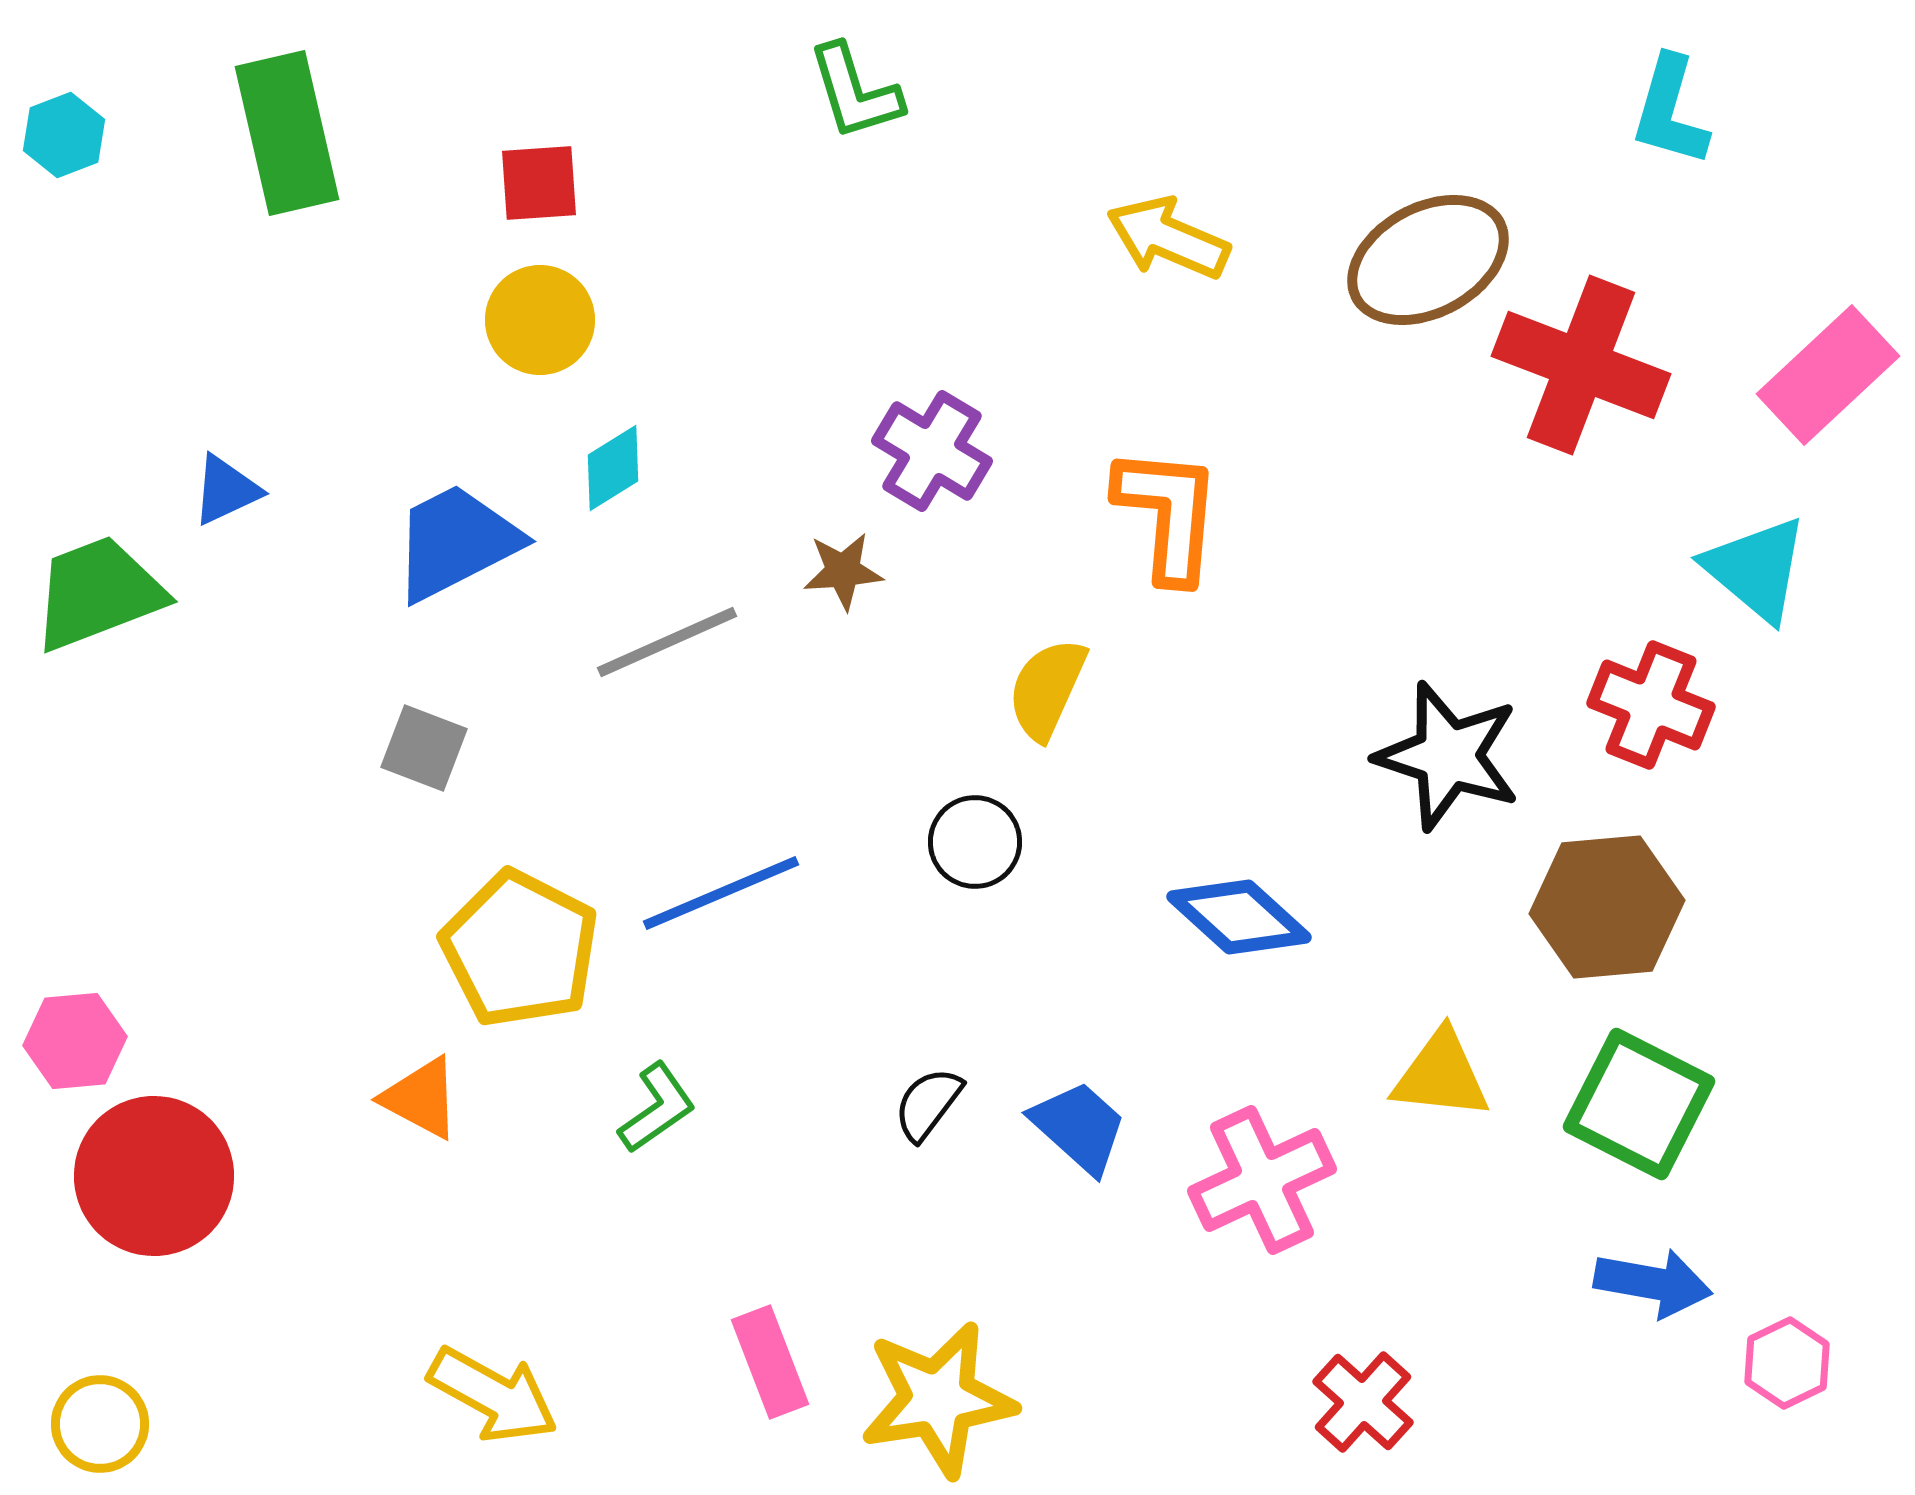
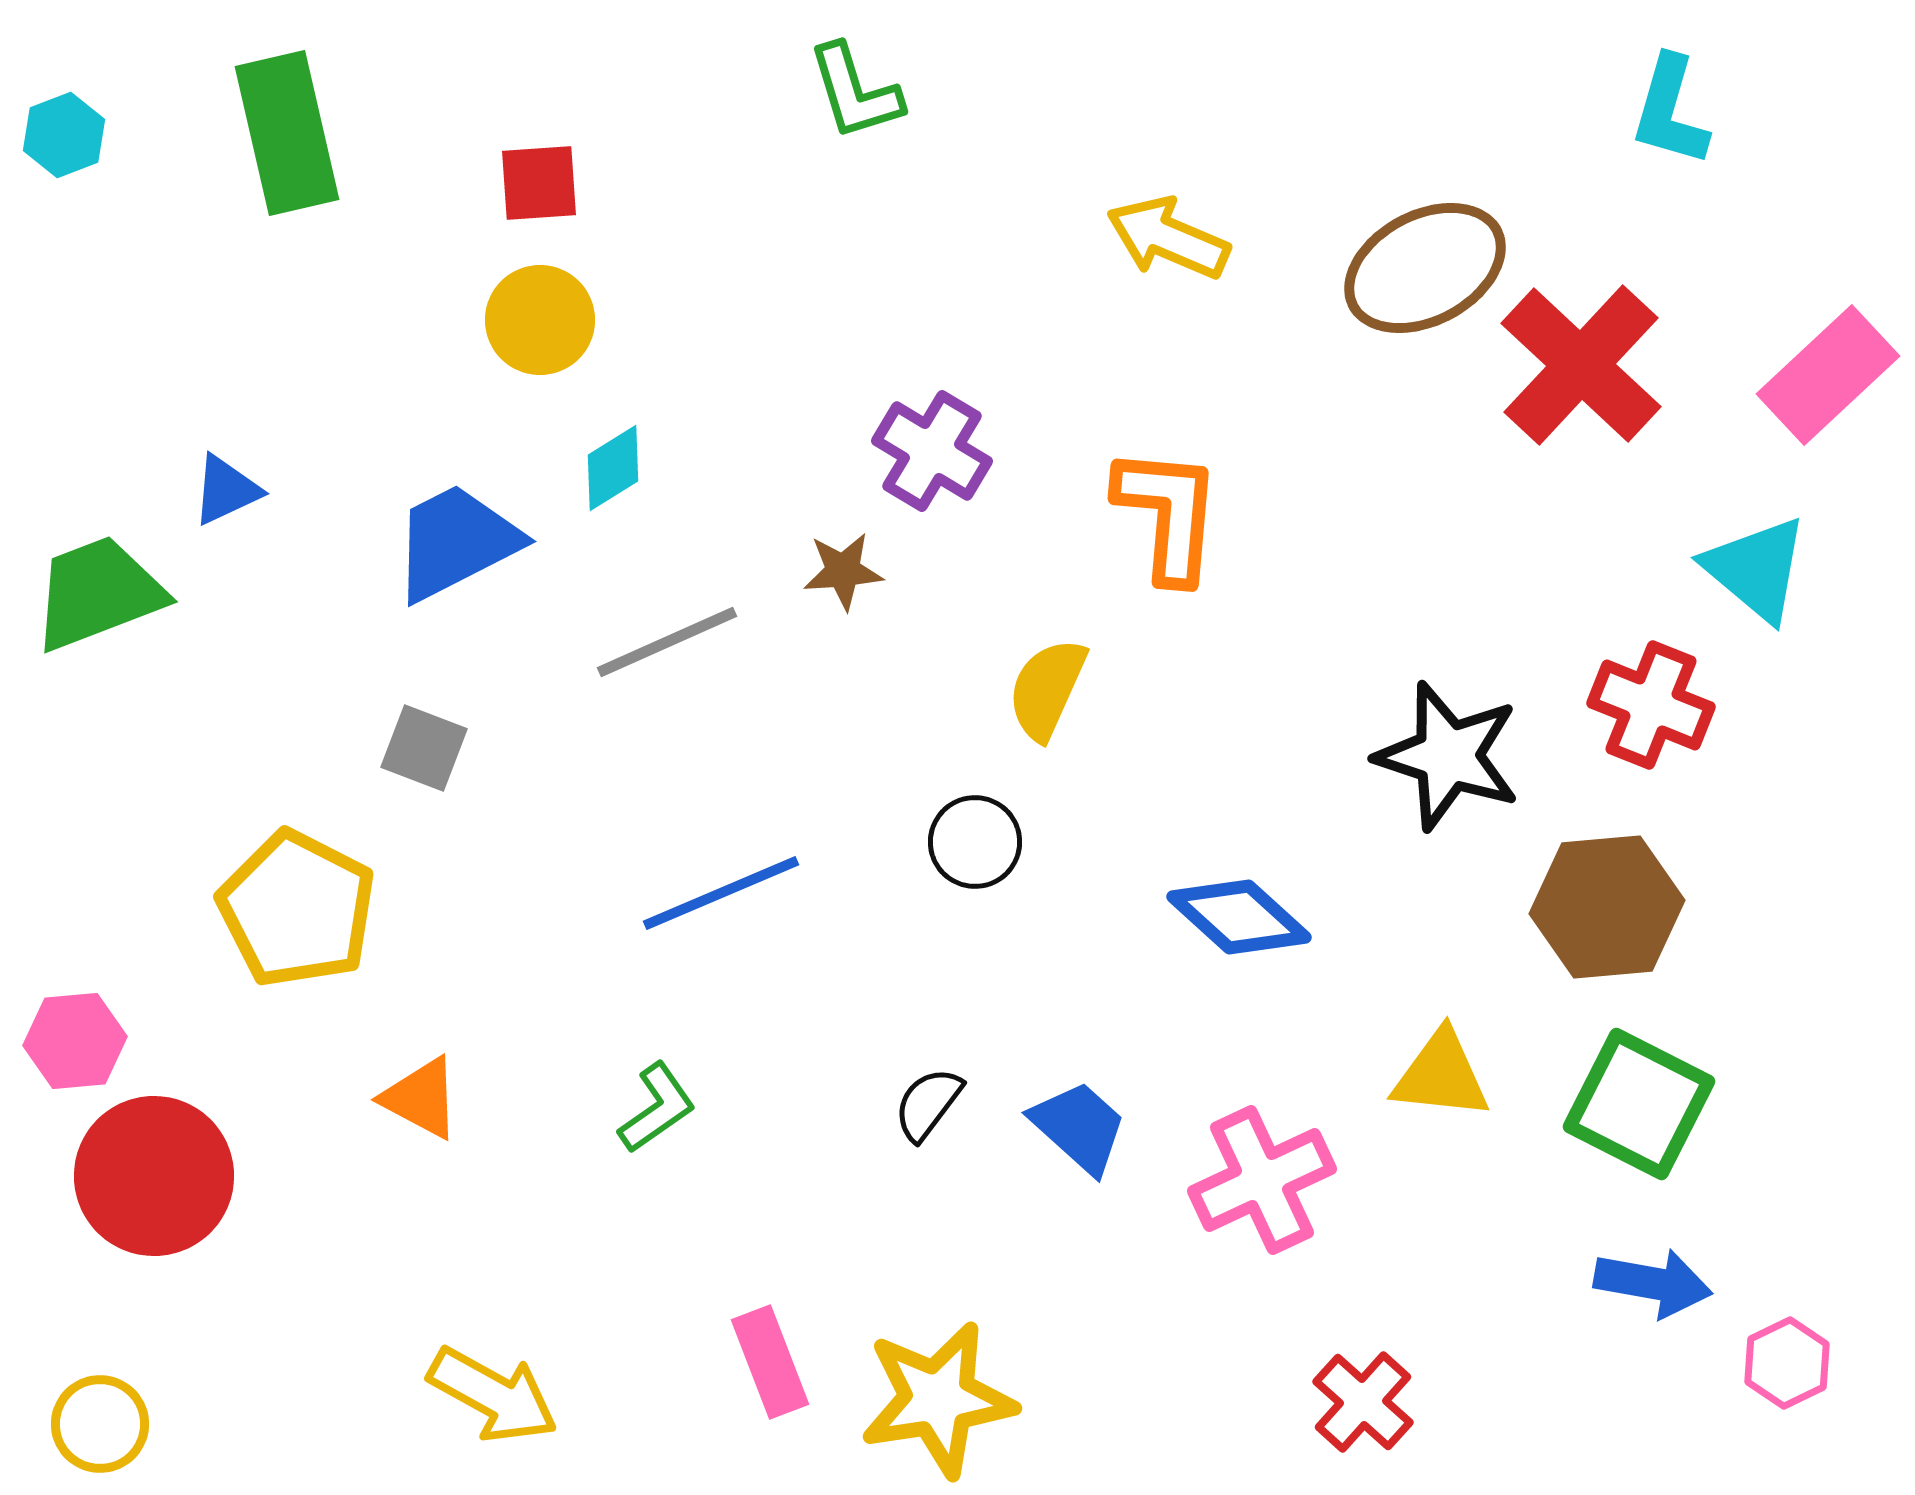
brown ellipse at (1428, 260): moved 3 px left, 8 px down
red cross at (1581, 365): rotated 22 degrees clockwise
yellow pentagon at (520, 949): moved 223 px left, 40 px up
